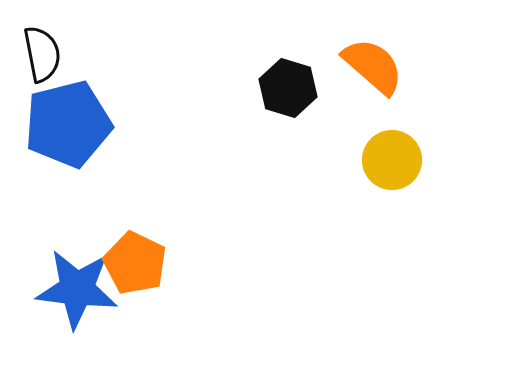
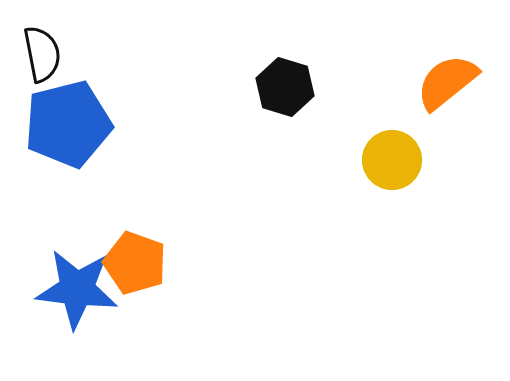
orange semicircle: moved 74 px right, 16 px down; rotated 80 degrees counterclockwise
black hexagon: moved 3 px left, 1 px up
orange pentagon: rotated 6 degrees counterclockwise
